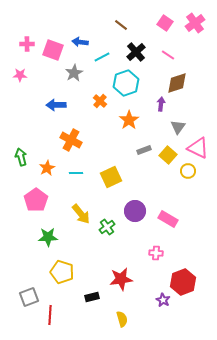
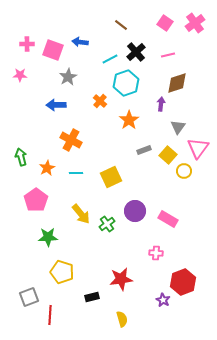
pink line at (168, 55): rotated 48 degrees counterclockwise
cyan line at (102, 57): moved 8 px right, 2 px down
gray star at (74, 73): moved 6 px left, 4 px down
pink triangle at (198, 148): rotated 40 degrees clockwise
yellow circle at (188, 171): moved 4 px left
green cross at (107, 227): moved 3 px up
